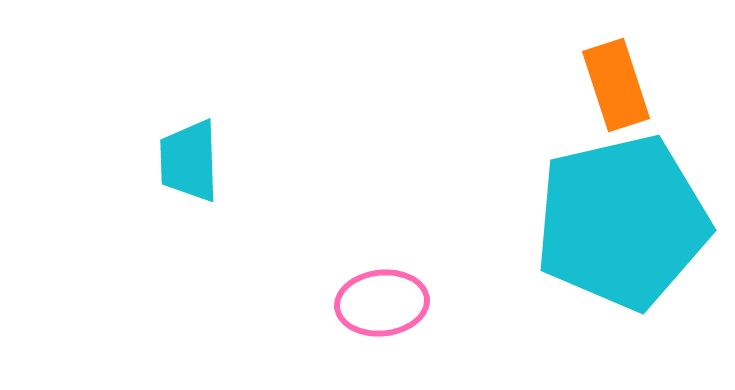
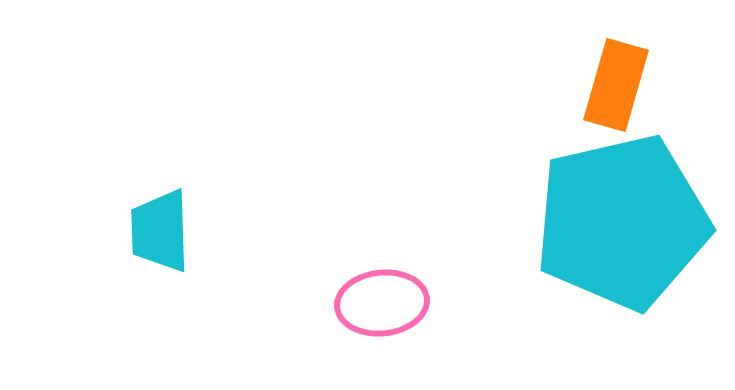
orange rectangle: rotated 34 degrees clockwise
cyan trapezoid: moved 29 px left, 70 px down
